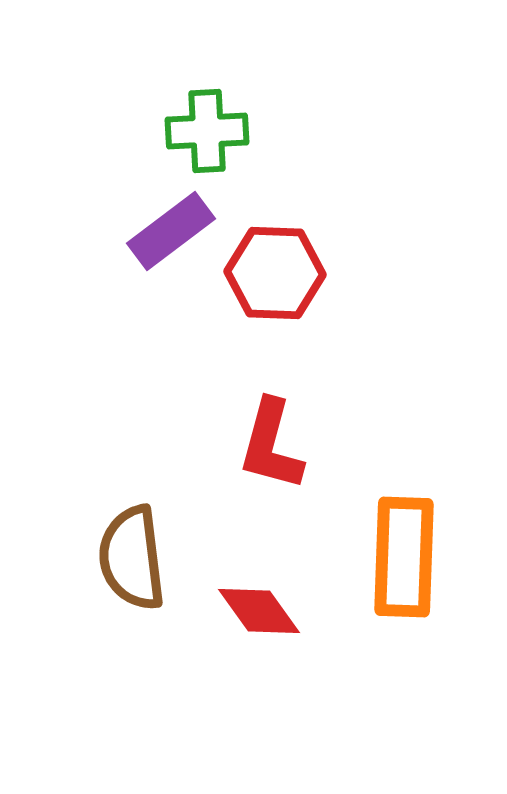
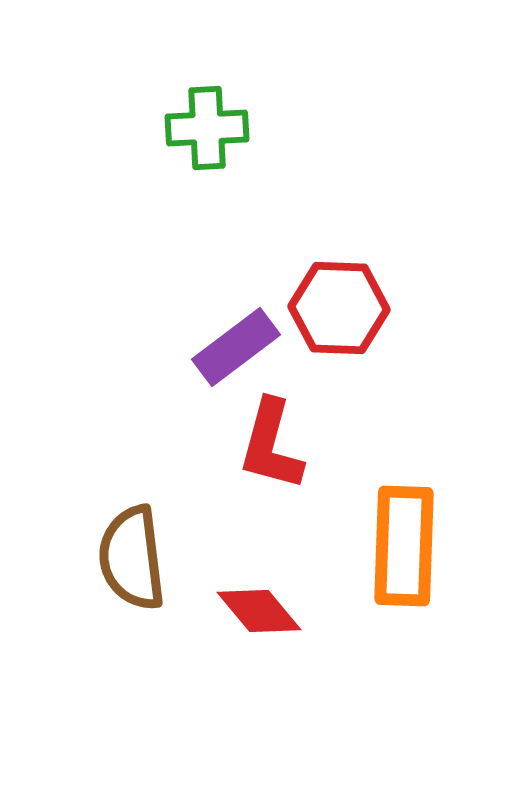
green cross: moved 3 px up
purple rectangle: moved 65 px right, 116 px down
red hexagon: moved 64 px right, 35 px down
orange rectangle: moved 11 px up
red diamond: rotated 4 degrees counterclockwise
